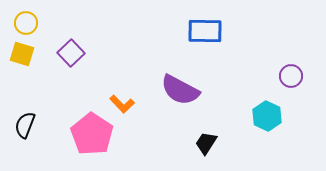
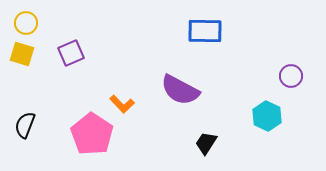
purple square: rotated 20 degrees clockwise
